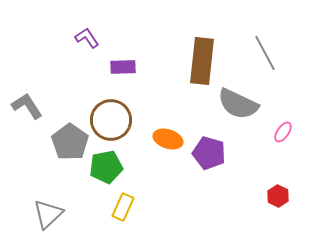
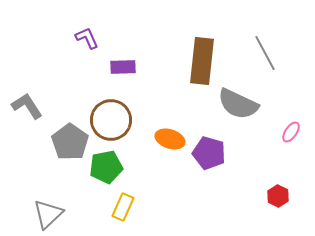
purple L-shape: rotated 10 degrees clockwise
pink ellipse: moved 8 px right
orange ellipse: moved 2 px right
